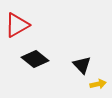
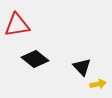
red triangle: rotated 20 degrees clockwise
black triangle: moved 2 px down
